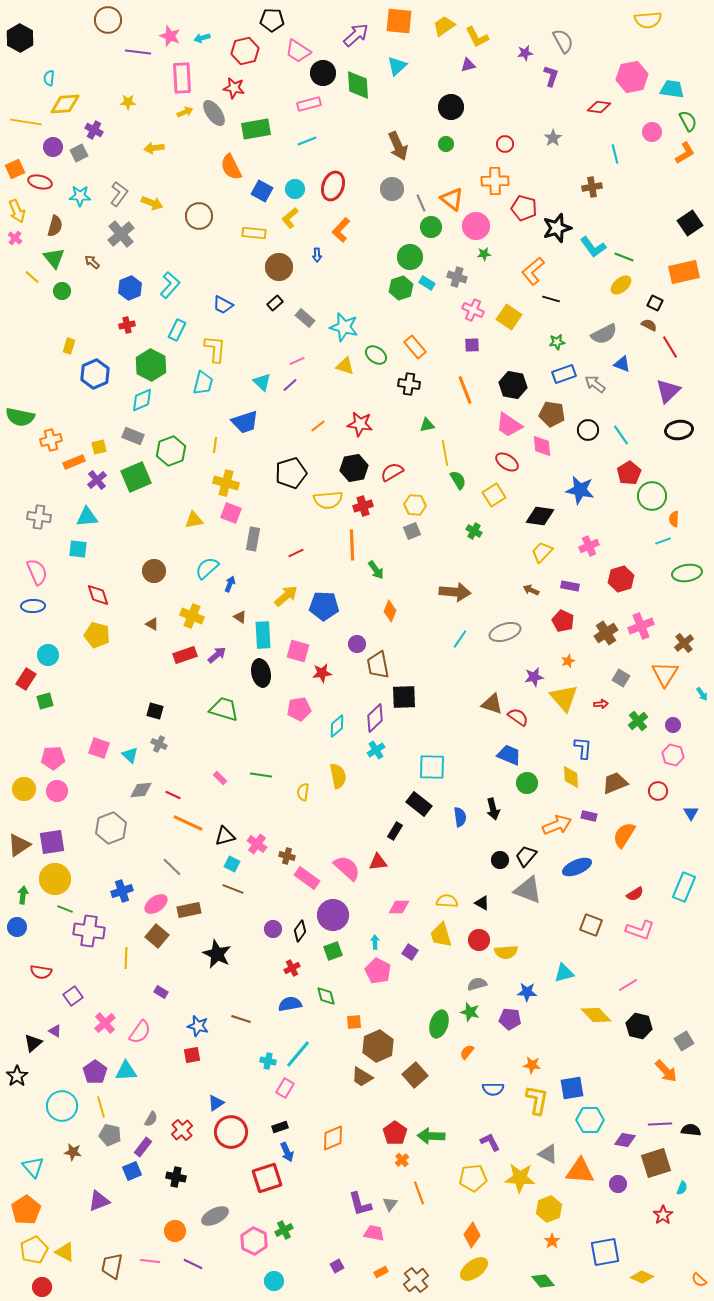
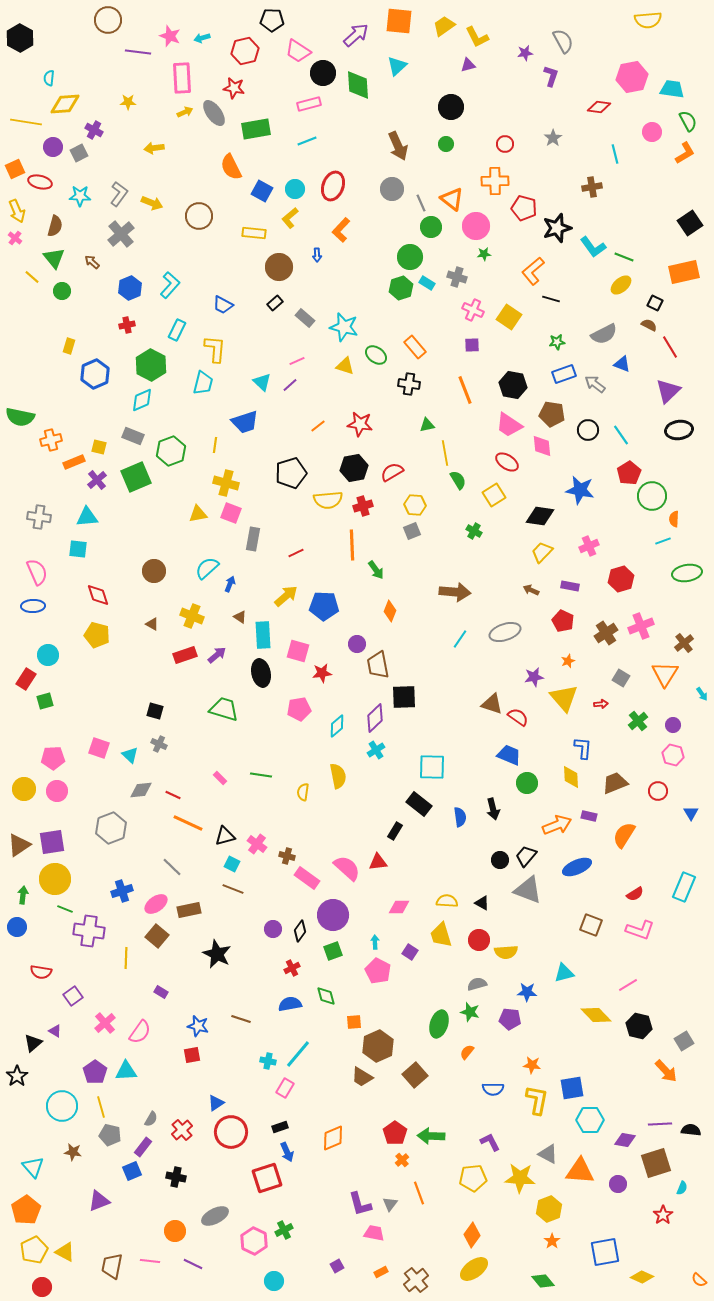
yellow square at (99, 447): rotated 28 degrees clockwise
yellow triangle at (194, 520): moved 4 px right, 6 px up
